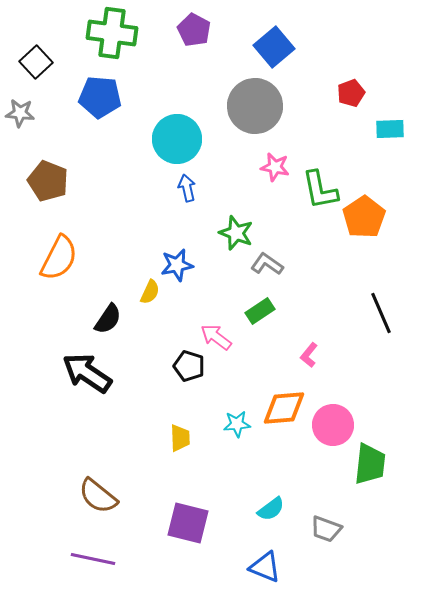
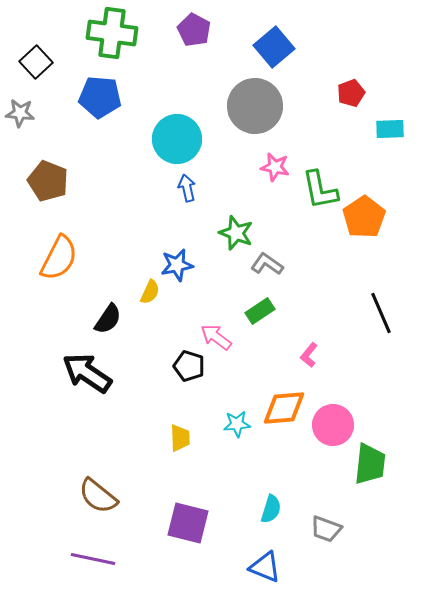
cyan semicircle: rotated 36 degrees counterclockwise
